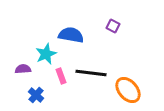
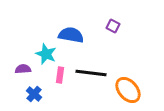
cyan star: rotated 25 degrees counterclockwise
pink rectangle: moved 1 px left, 1 px up; rotated 28 degrees clockwise
blue cross: moved 2 px left, 1 px up
